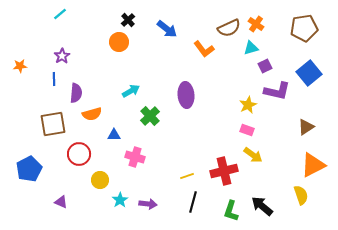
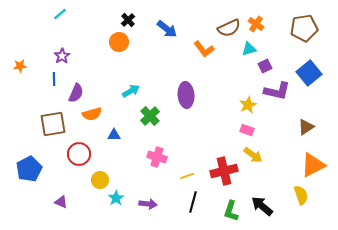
cyan triangle: moved 2 px left, 1 px down
purple semicircle: rotated 18 degrees clockwise
pink cross: moved 22 px right
cyan star: moved 4 px left, 2 px up
